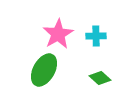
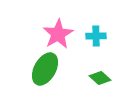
green ellipse: moved 1 px right, 1 px up
